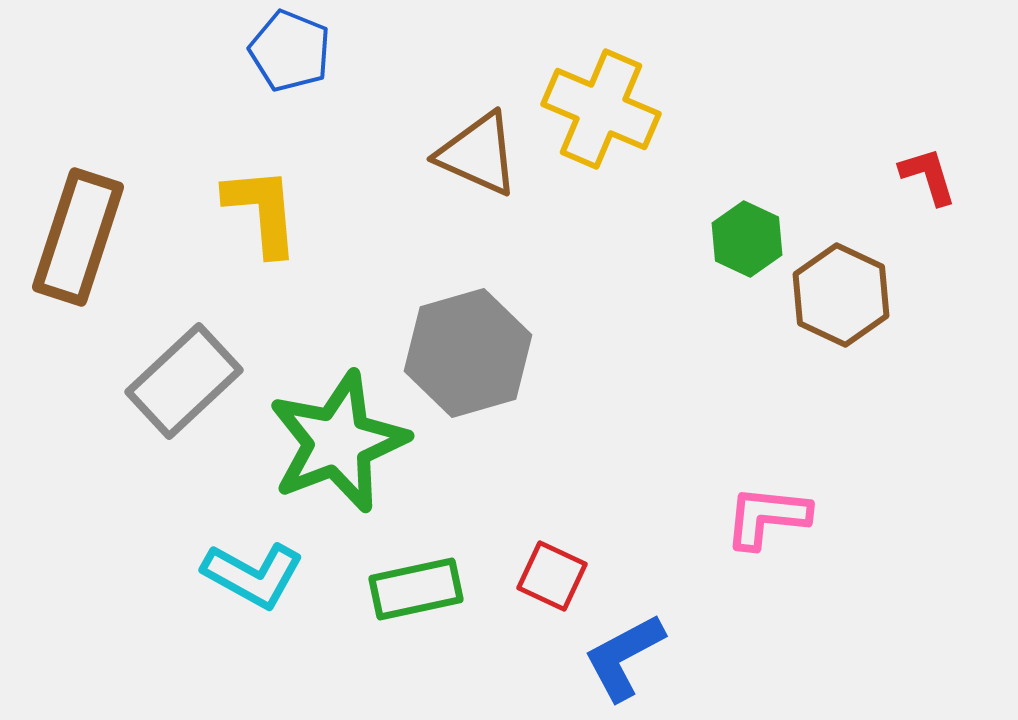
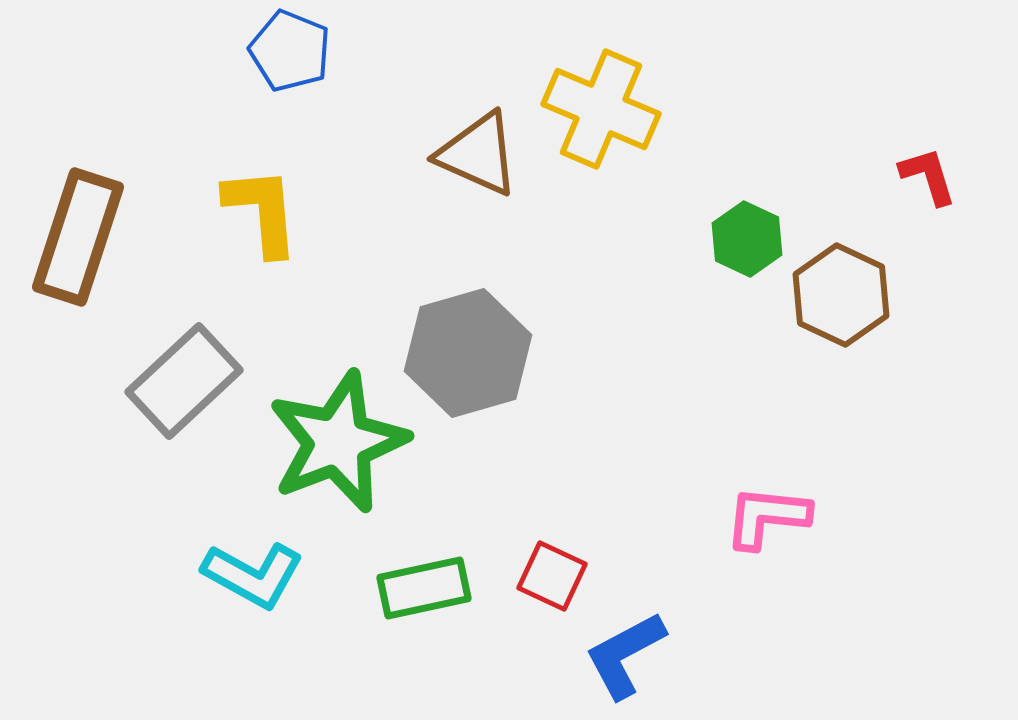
green rectangle: moved 8 px right, 1 px up
blue L-shape: moved 1 px right, 2 px up
